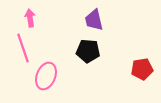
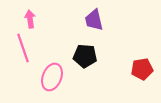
pink arrow: moved 1 px down
black pentagon: moved 3 px left, 5 px down
pink ellipse: moved 6 px right, 1 px down
